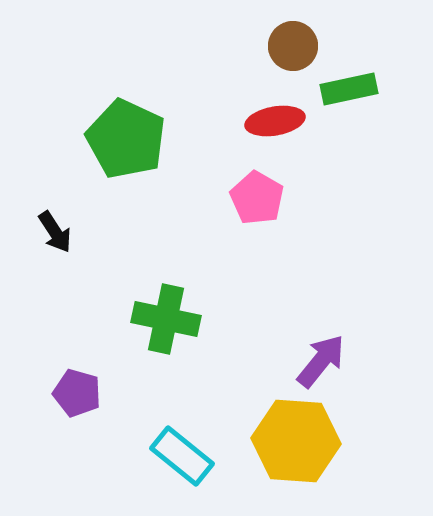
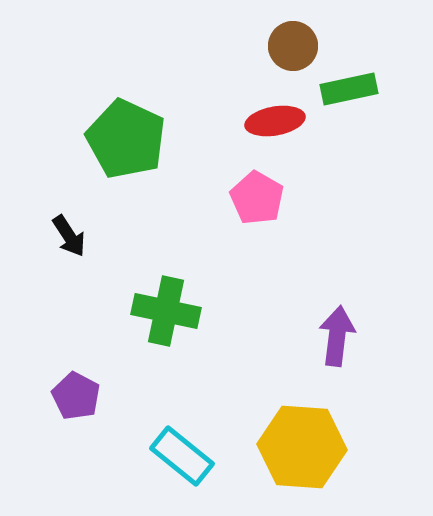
black arrow: moved 14 px right, 4 px down
green cross: moved 8 px up
purple arrow: moved 16 px right, 25 px up; rotated 32 degrees counterclockwise
purple pentagon: moved 1 px left, 3 px down; rotated 12 degrees clockwise
yellow hexagon: moved 6 px right, 6 px down
